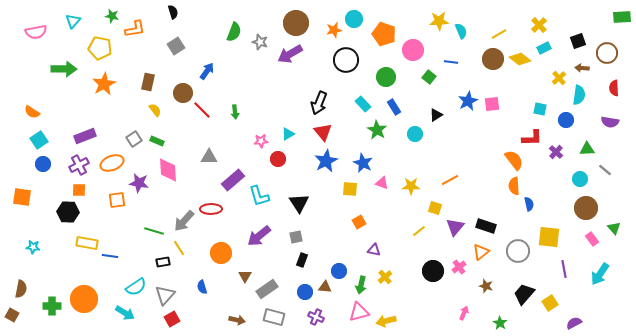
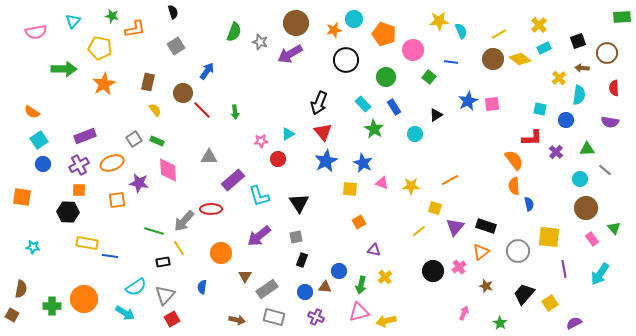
green star at (377, 130): moved 3 px left, 1 px up
blue semicircle at (202, 287): rotated 24 degrees clockwise
